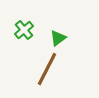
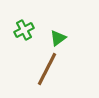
green cross: rotated 12 degrees clockwise
